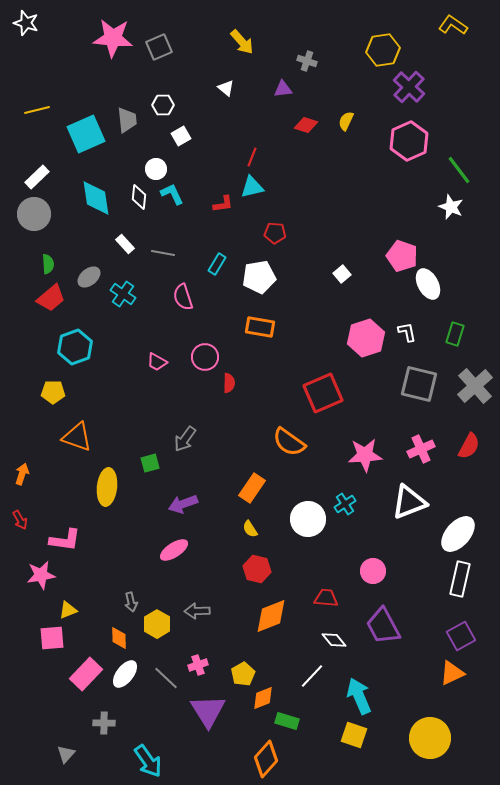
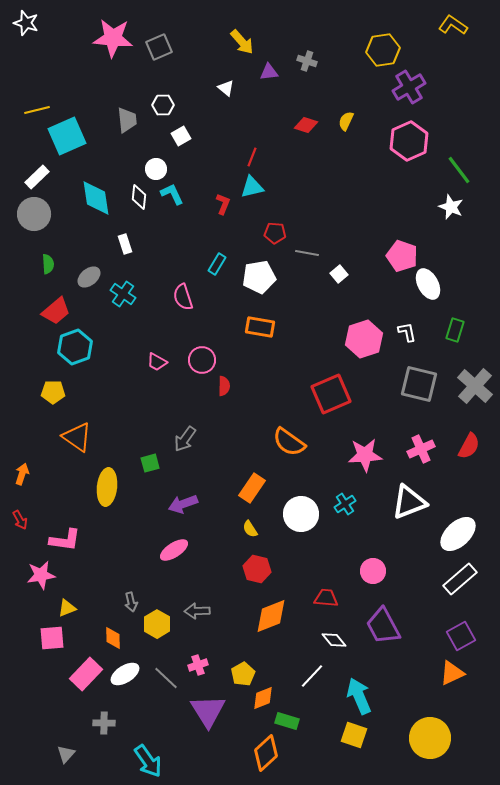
purple cross at (409, 87): rotated 16 degrees clockwise
purple triangle at (283, 89): moved 14 px left, 17 px up
cyan square at (86, 134): moved 19 px left, 2 px down
red L-shape at (223, 204): rotated 60 degrees counterclockwise
white rectangle at (125, 244): rotated 24 degrees clockwise
gray line at (163, 253): moved 144 px right
white square at (342, 274): moved 3 px left
red trapezoid at (51, 298): moved 5 px right, 13 px down
green rectangle at (455, 334): moved 4 px up
pink hexagon at (366, 338): moved 2 px left, 1 px down
pink circle at (205, 357): moved 3 px left, 3 px down
red semicircle at (229, 383): moved 5 px left, 3 px down
gray cross at (475, 386): rotated 6 degrees counterclockwise
red square at (323, 393): moved 8 px right, 1 px down
orange triangle at (77, 437): rotated 16 degrees clockwise
white circle at (308, 519): moved 7 px left, 5 px up
white ellipse at (458, 534): rotated 6 degrees clockwise
white rectangle at (460, 579): rotated 36 degrees clockwise
yellow triangle at (68, 610): moved 1 px left, 2 px up
orange diamond at (119, 638): moved 6 px left
white ellipse at (125, 674): rotated 20 degrees clockwise
orange diamond at (266, 759): moved 6 px up; rotated 6 degrees clockwise
